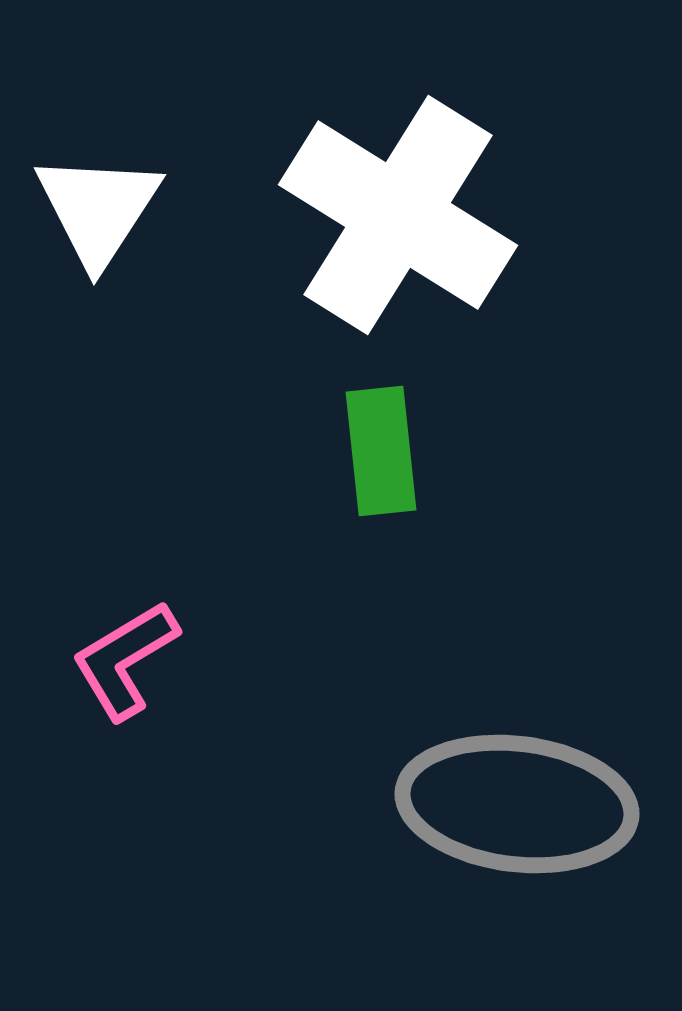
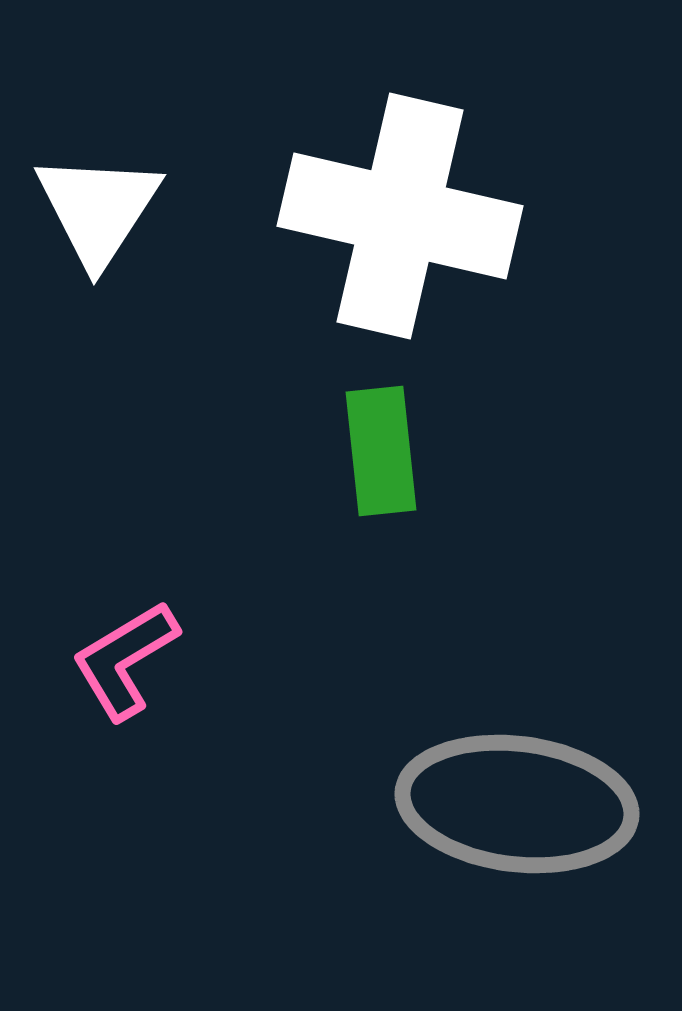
white cross: moved 2 px right, 1 px down; rotated 19 degrees counterclockwise
